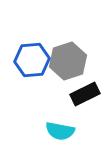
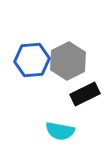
gray hexagon: rotated 9 degrees counterclockwise
